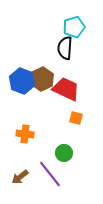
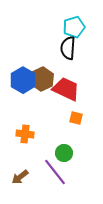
black semicircle: moved 3 px right
blue hexagon: moved 1 px right, 1 px up; rotated 10 degrees clockwise
purple line: moved 5 px right, 2 px up
